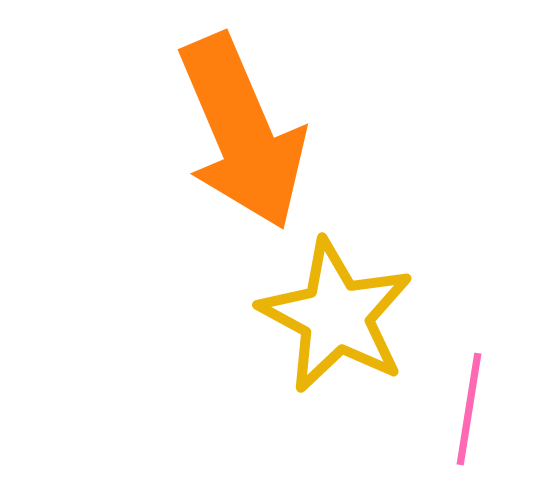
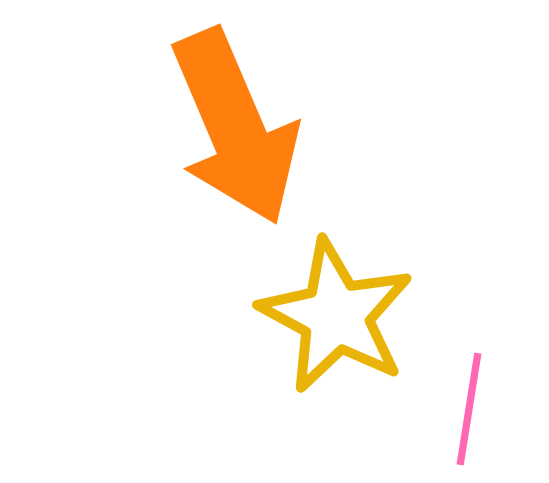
orange arrow: moved 7 px left, 5 px up
